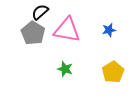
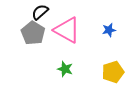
pink triangle: rotated 20 degrees clockwise
yellow pentagon: rotated 15 degrees clockwise
